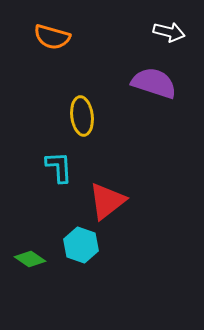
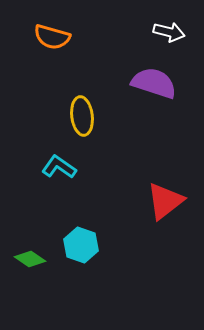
cyan L-shape: rotated 52 degrees counterclockwise
red triangle: moved 58 px right
